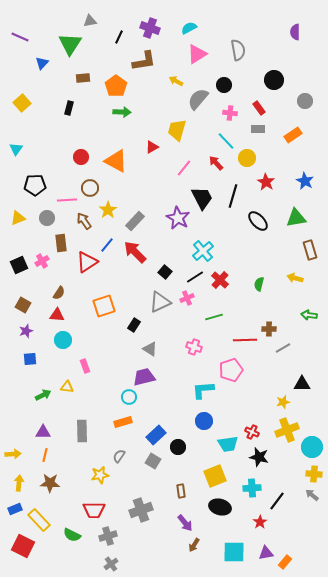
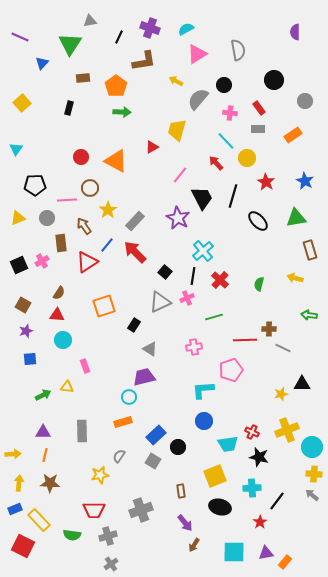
cyan semicircle at (189, 28): moved 3 px left, 1 px down
pink line at (184, 168): moved 4 px left, 7 px down
brown arrow at (84, 221): moved 5 px down
black line at (195, 277): moved 2 px left, 1 px up; rotated 48 degrees counterclockwise
pink cross at (194, 347): rotated 28 degrees counterclockwise
gray line at (283, 348): rotated 56 degrees clockwise
yellow star at (283, 402): moved 2 px left, 8 px up
green semicircle at (72, 535): rotated 18 degrees counterclockwise
